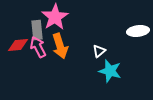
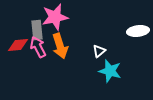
pink star: rotated 20 degrees clockwise
